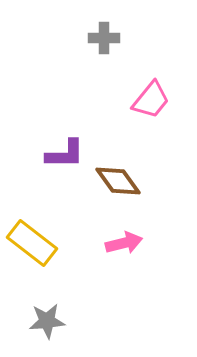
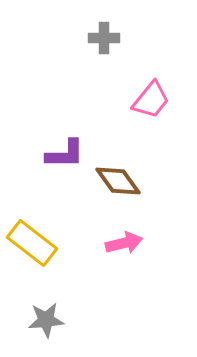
gray star: moved 1 px left, 1 px up
